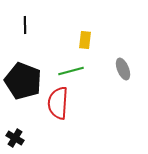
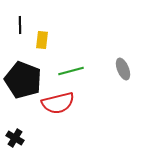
black line: moved 5 px left
yellow rectangle: moved 43 px left
black pentagon: moved 1 px up
red semicircle: rotated 108 degrees counterclockwise
